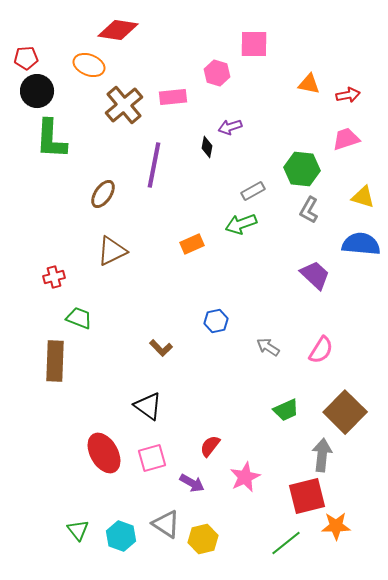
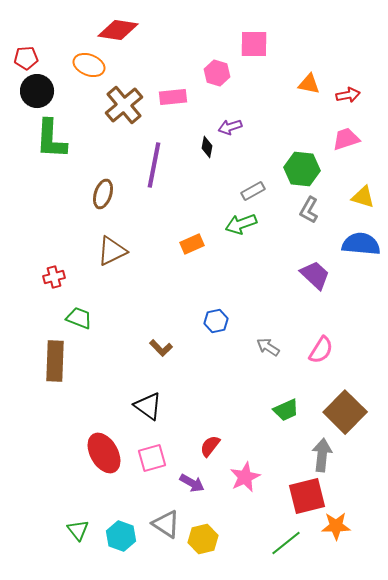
brown ellipse at (103, 194): rotated 16 degrees counterclockwise
